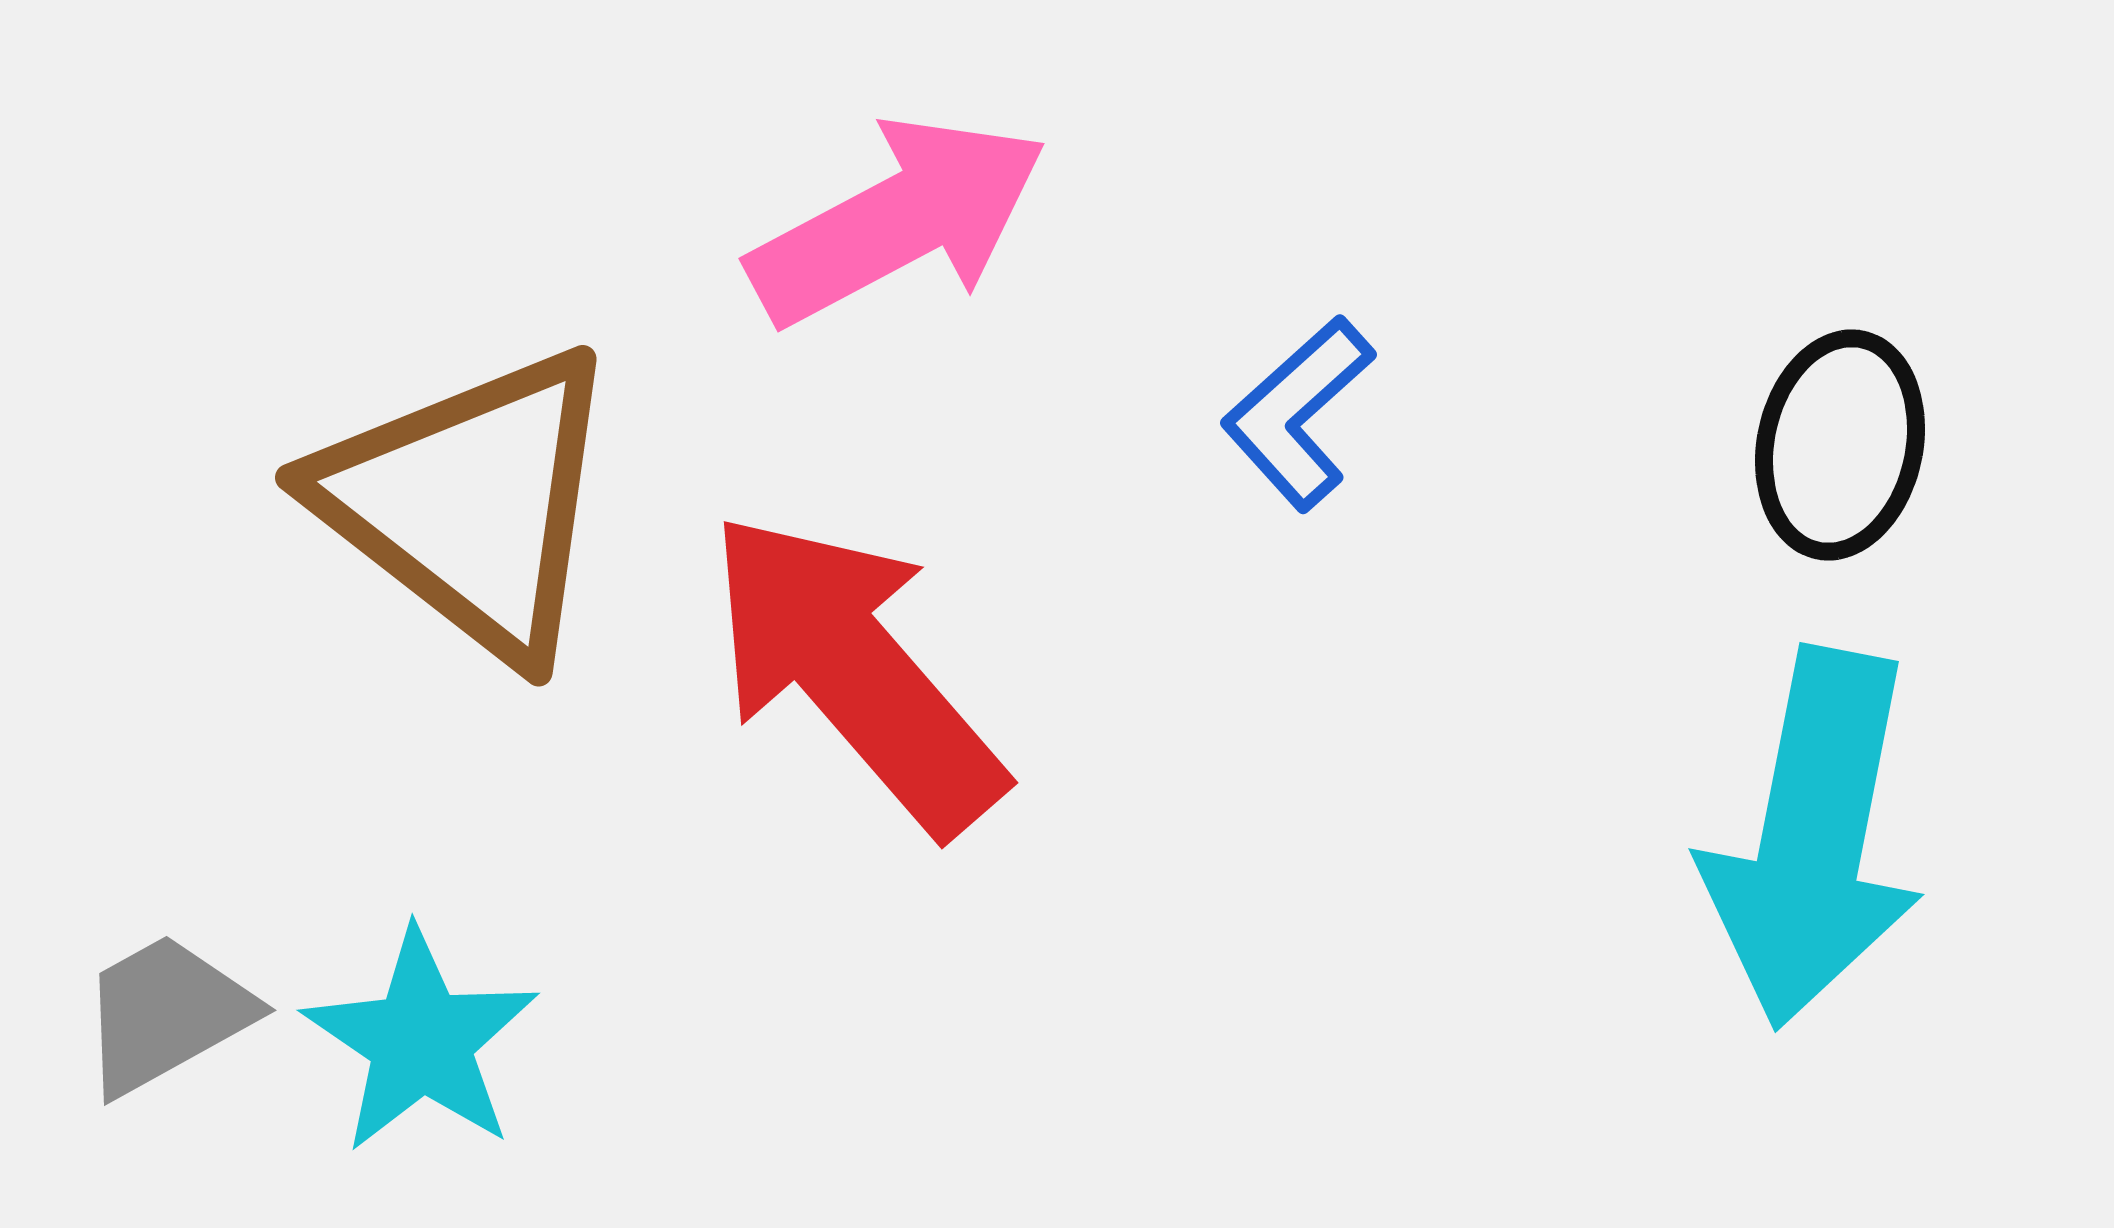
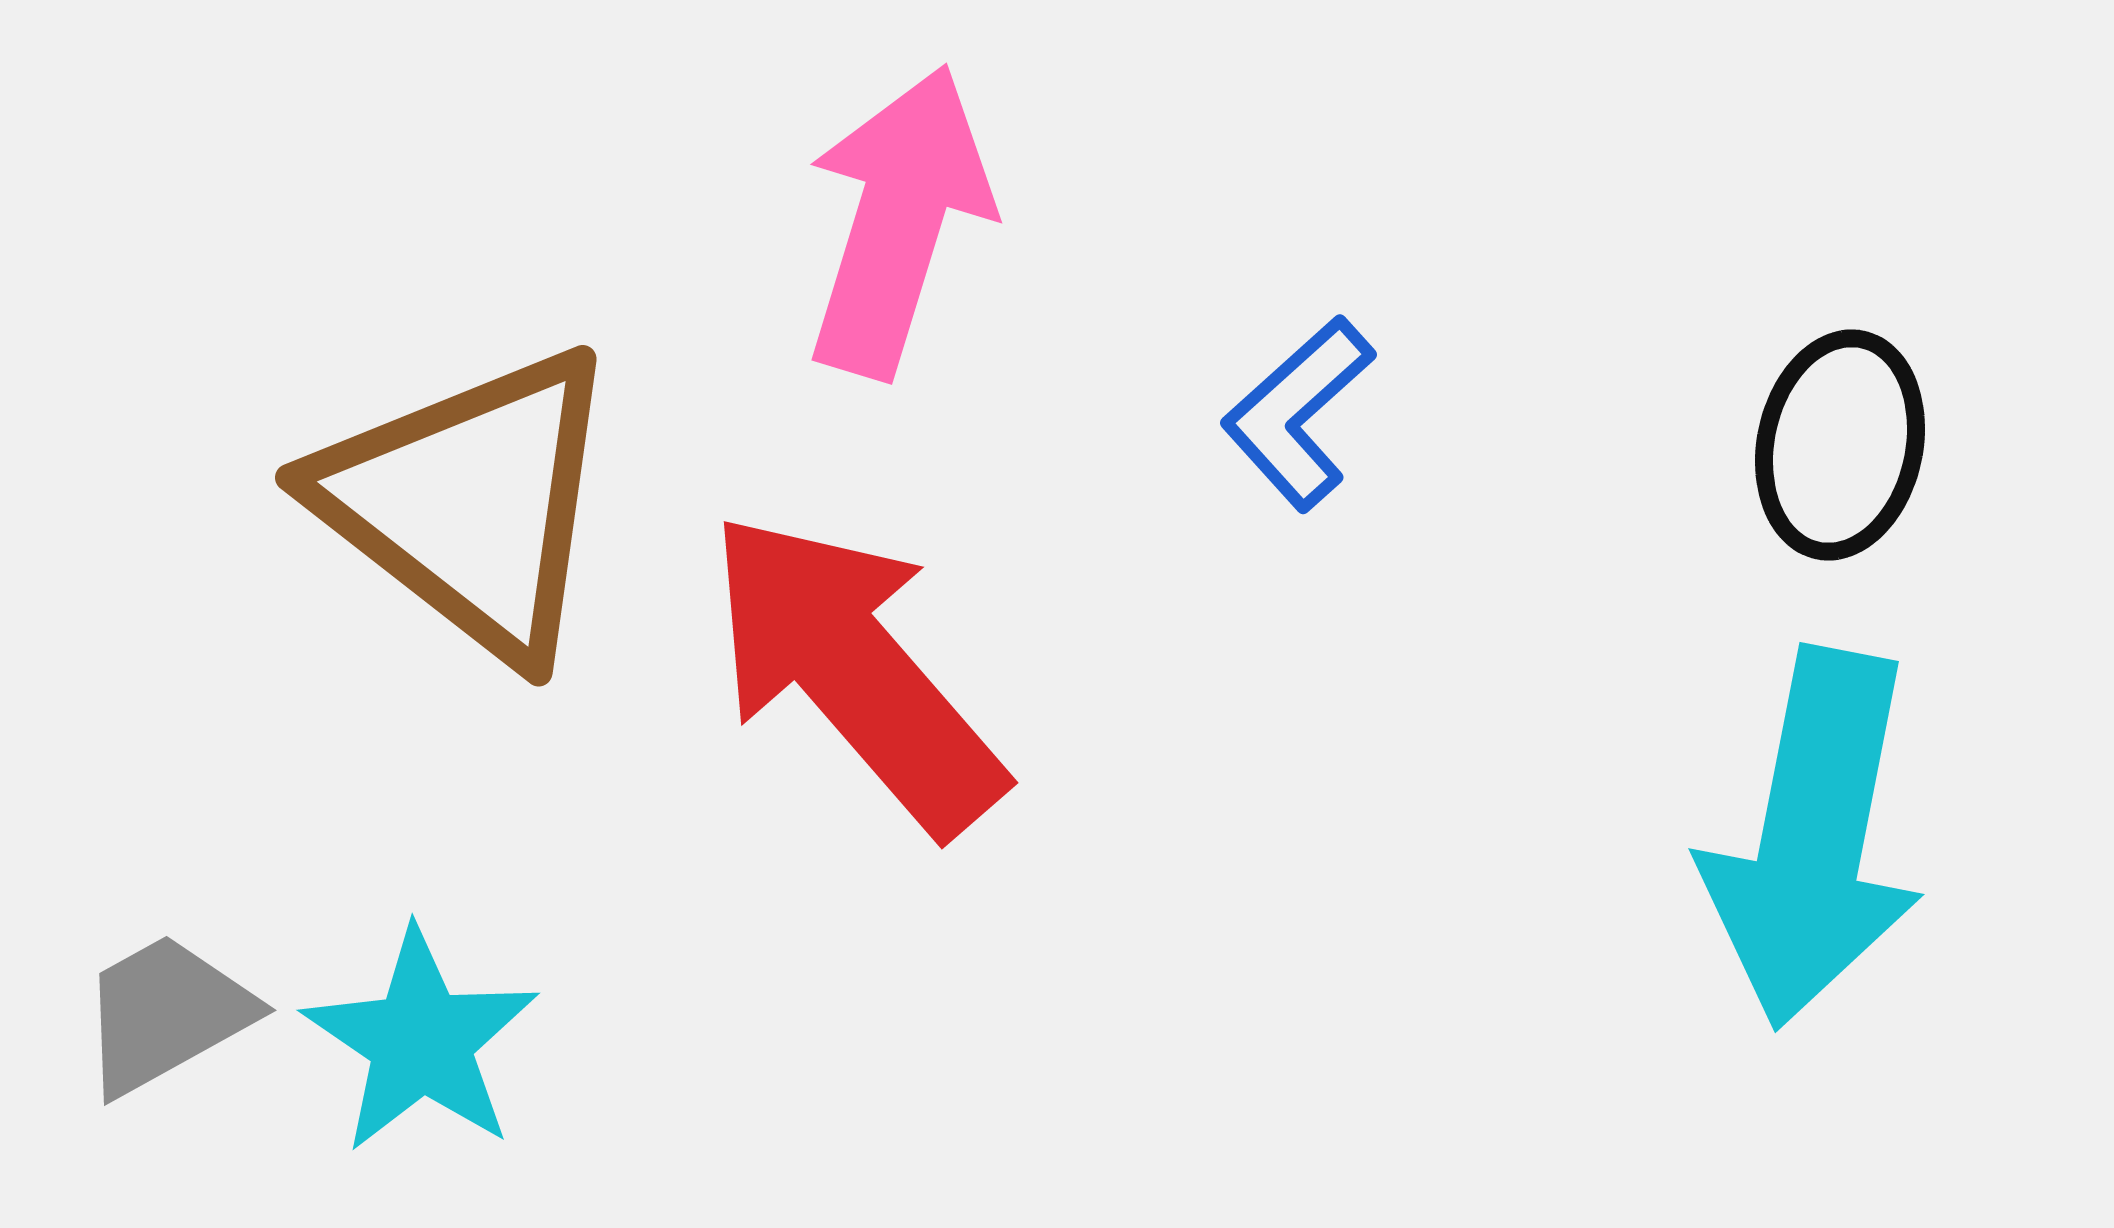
pink arrow: rotated 45 degrees counterclockwise
